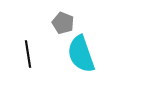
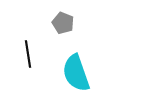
cyan semicircle: moved 5 px left, 19 px down
